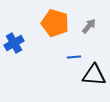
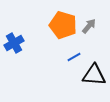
orange pentagon: moved 8 px right, 2 px down
blue line: rotated 24 degrees counterclockwise
